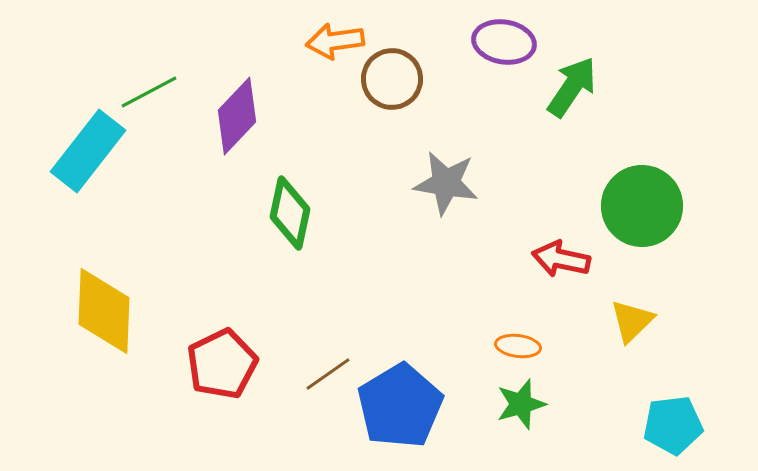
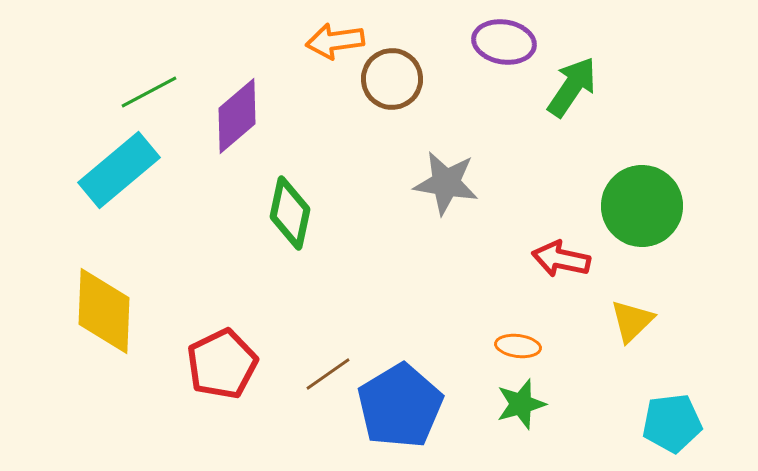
purple diamond: rotated 6 degrees clockwise
cyan rectangle: moved 31 px right, 19 px down; rotated 12 degrees clockwise
cyan pentagon: moved 1 px left, 2 px up
